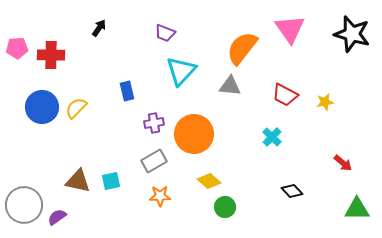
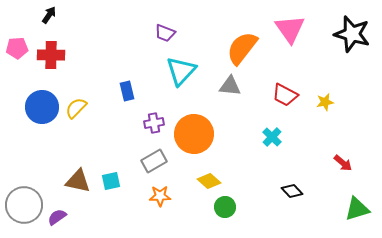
black arrow: moved 50 px left, 13 px up
green triangle: rotated 16 degrees counterclockwise
